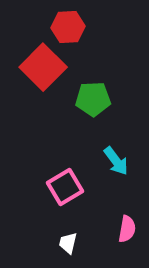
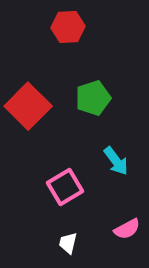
red square: moved 15 px left, 39 px down
green pentagon: moved 1 px up; rotated 16 degrees counterclockwise
pink semicircle: rotated 52 degrees clockwise
